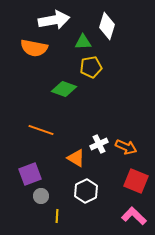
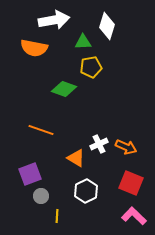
red square: moved 5 px left, 2 px down
